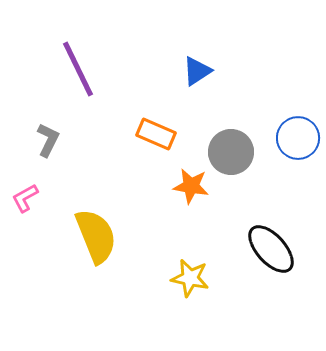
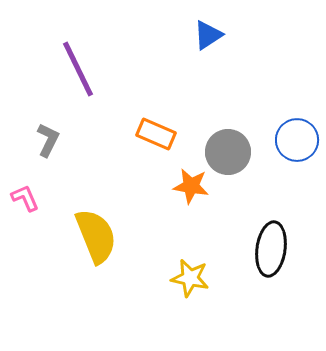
blue triangle: moved 11 px right, 36 px up
blue circle: moved 1 px left, 2 px down
gray circle: moved 3 px left
pink L-shape: rotated 96 degrees clockwise
black ellipse: rotated 50 degrees clockwise
